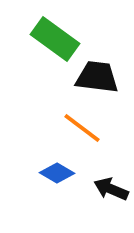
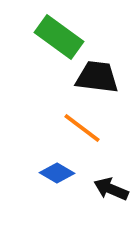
green rectangle: moved 4 px right, 2 px up
